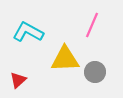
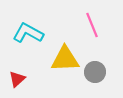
pink line: rotated 45 degrees counterclockwise
cyan L-shape: moved 1 px down
red triangle: moved 1 px left, 1 px up
